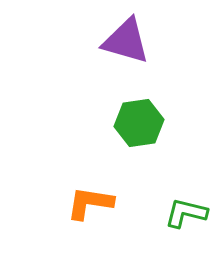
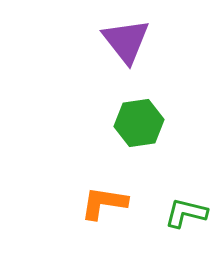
purple triangle: rotated 36 degrees clockwise
orange L-shape: moved 14 px right
